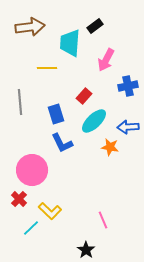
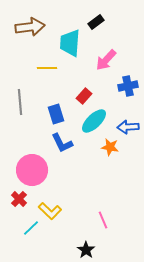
black rectangle: moved 1 px right, 4 px up
pink arrow: rotated 15 degrees clockwise
